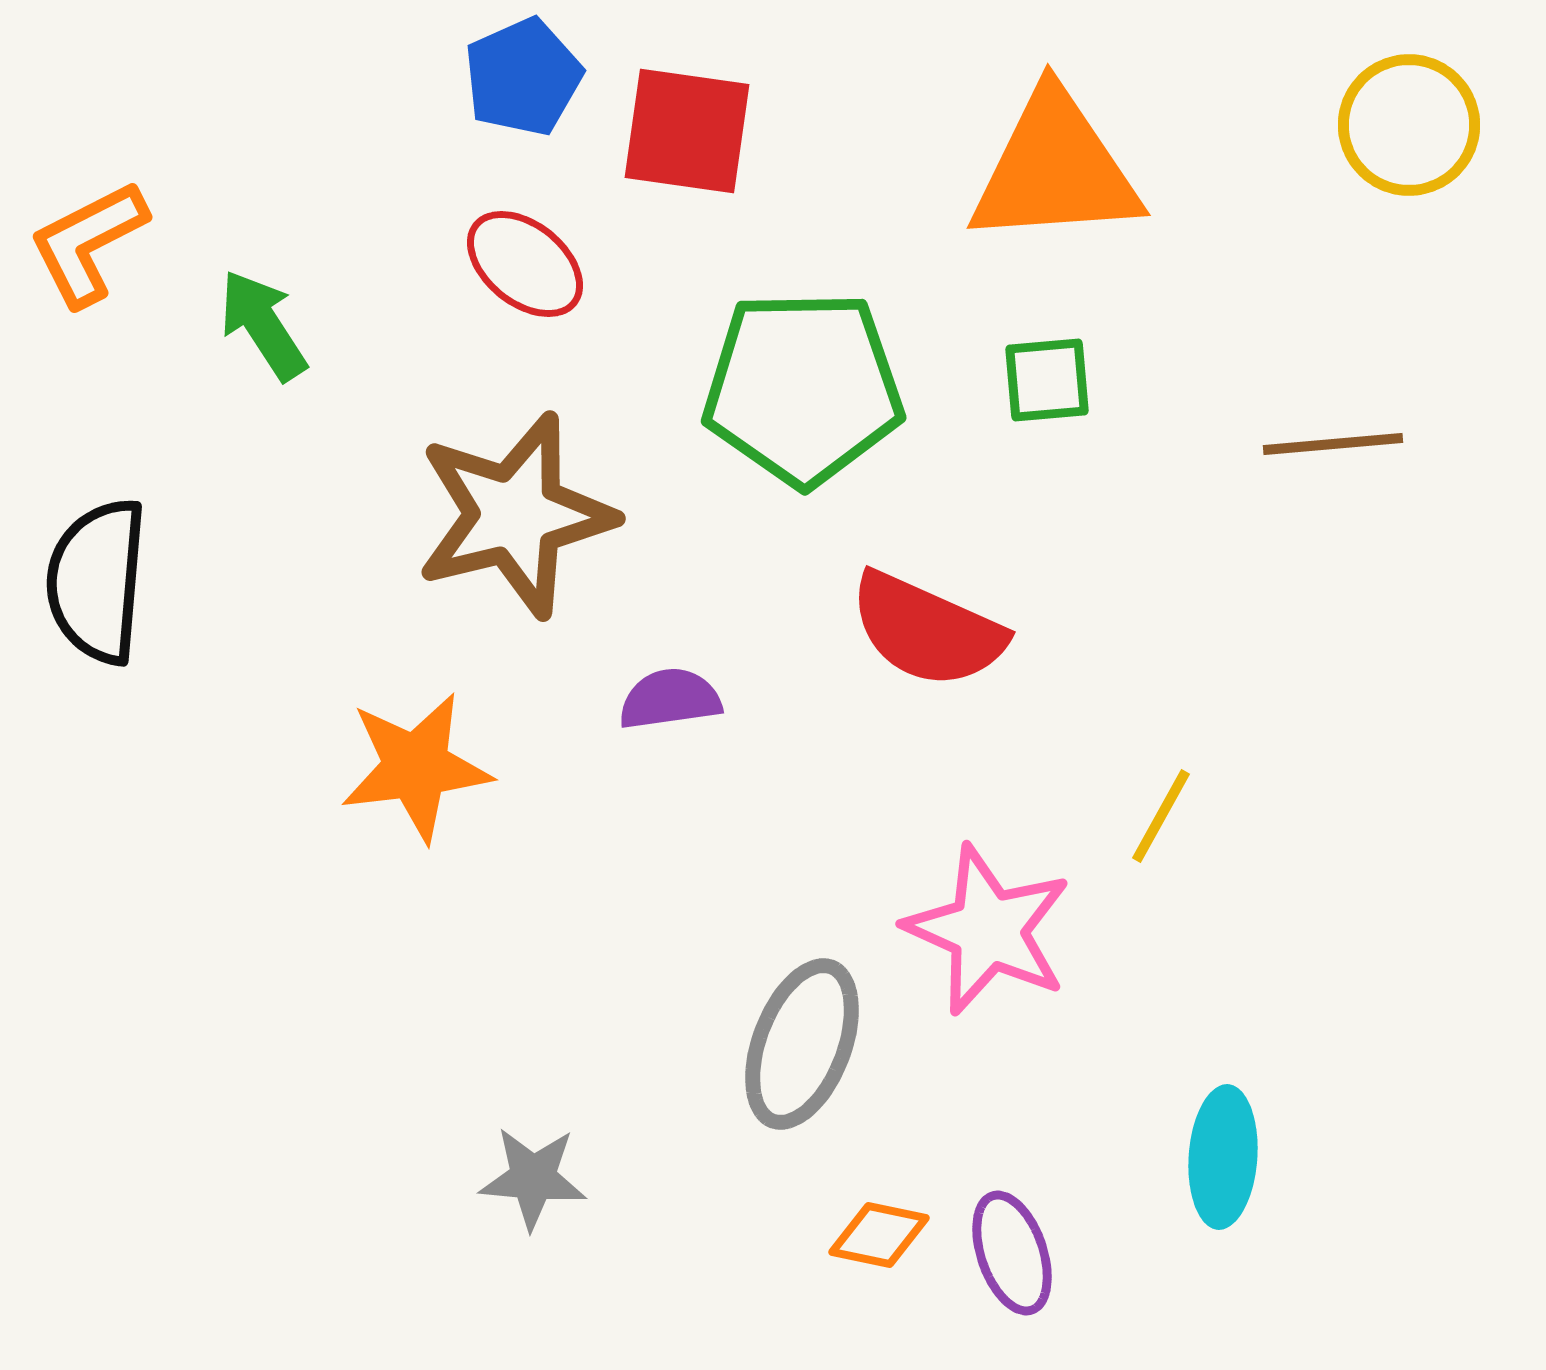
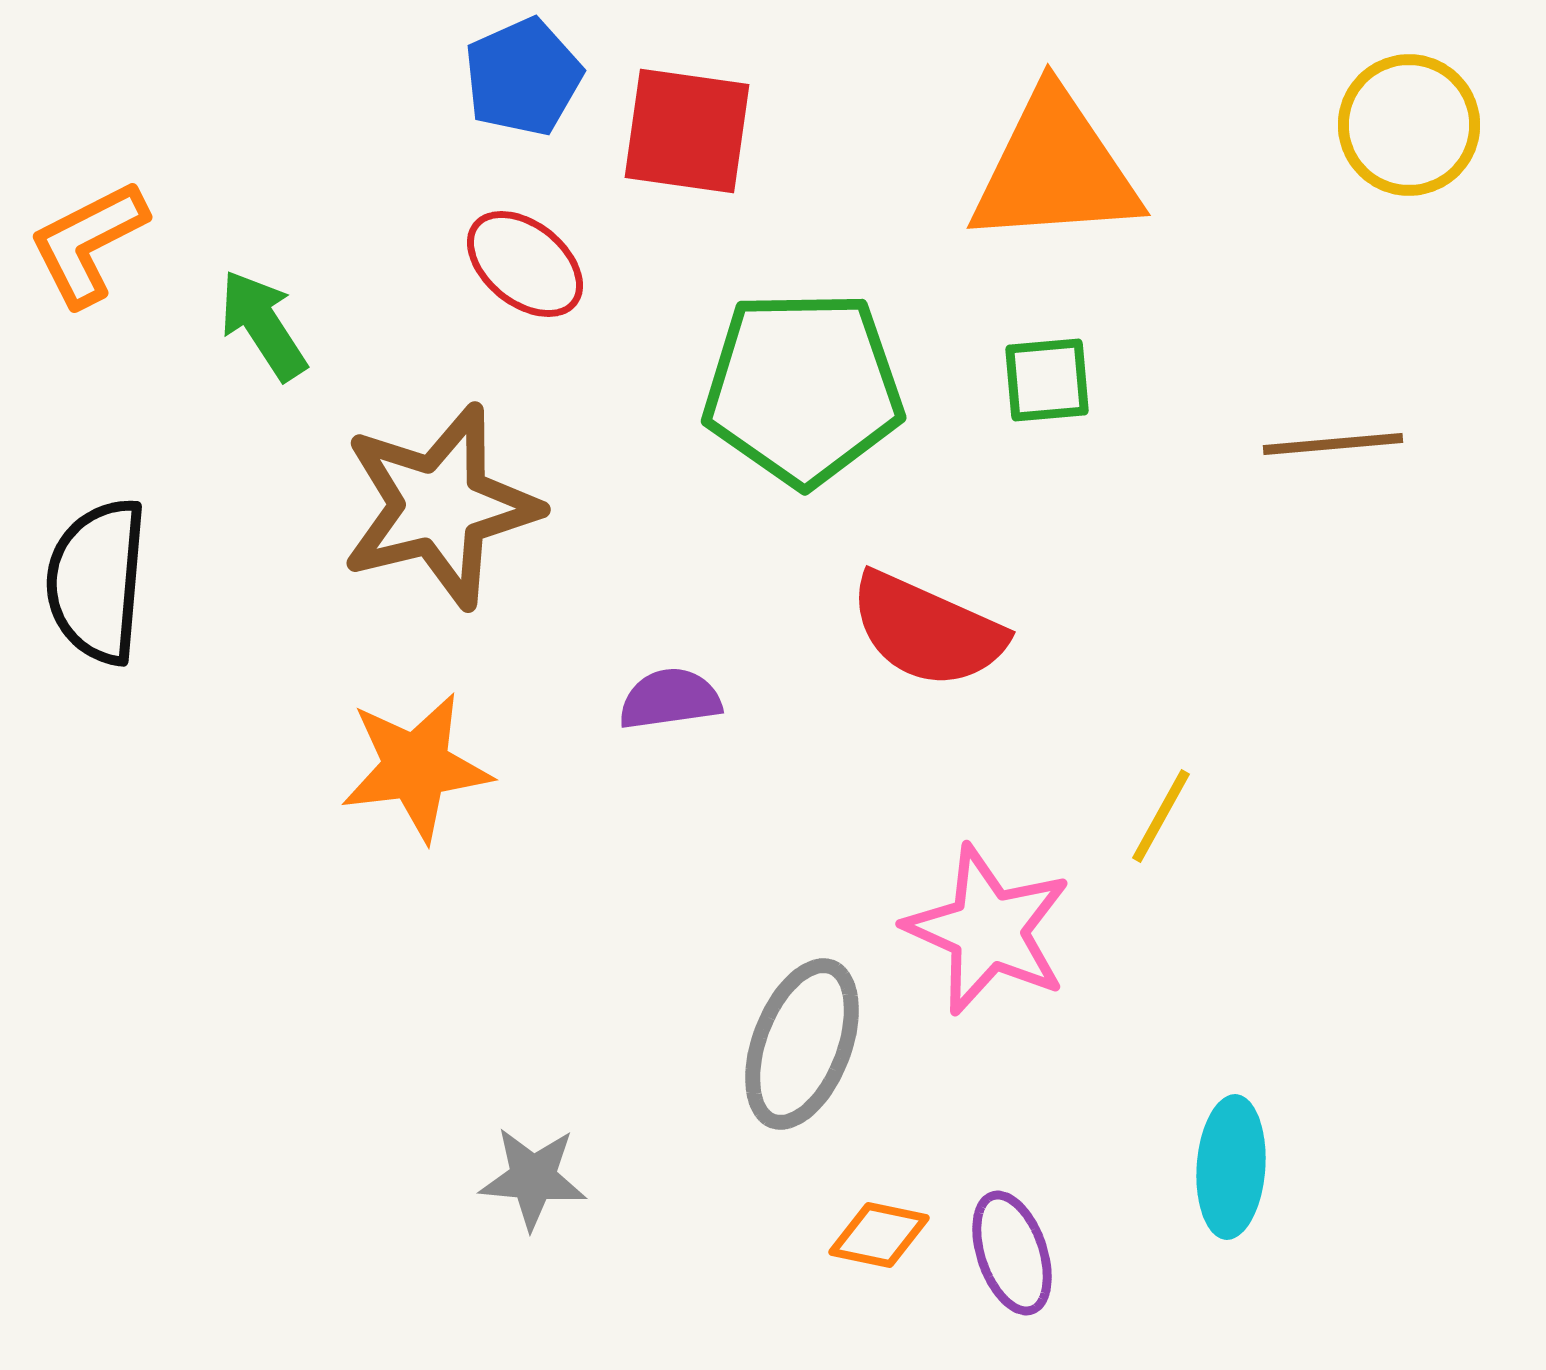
brown star: moved 75 px left, 9 px up
cyan ellipse: moved 8 px right, 10 px down
